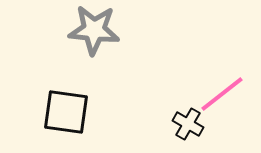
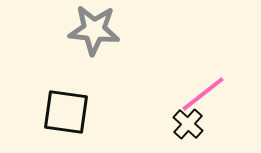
pink line: moved 19 px left
black cross: rotated 12 degrees clockwise
